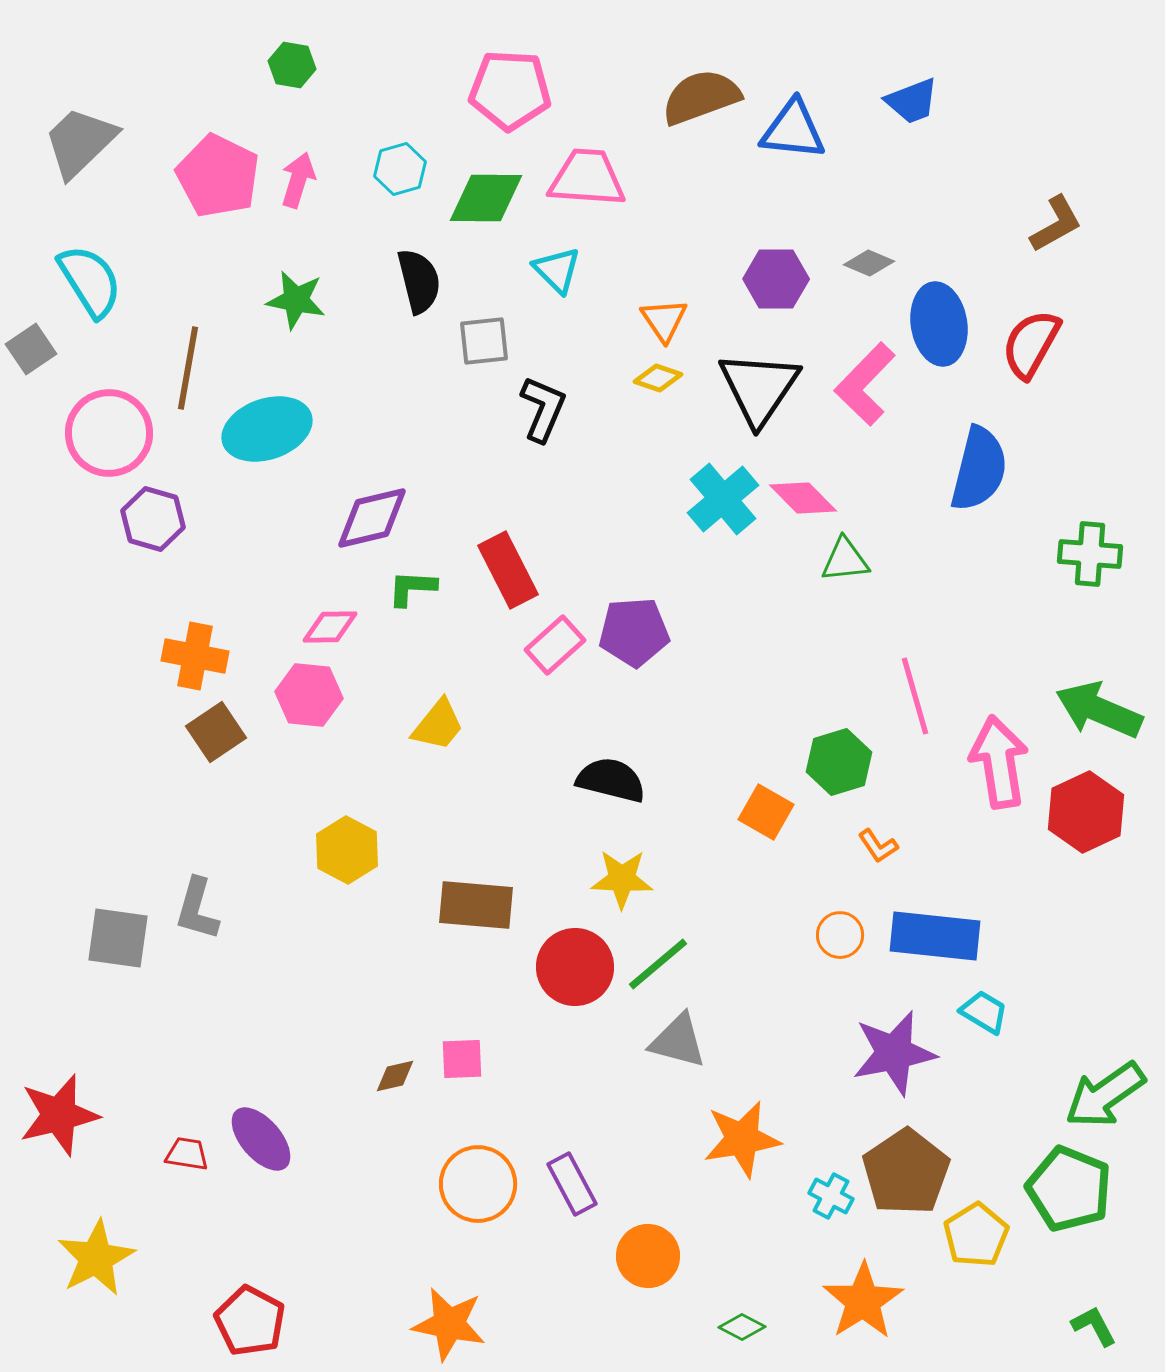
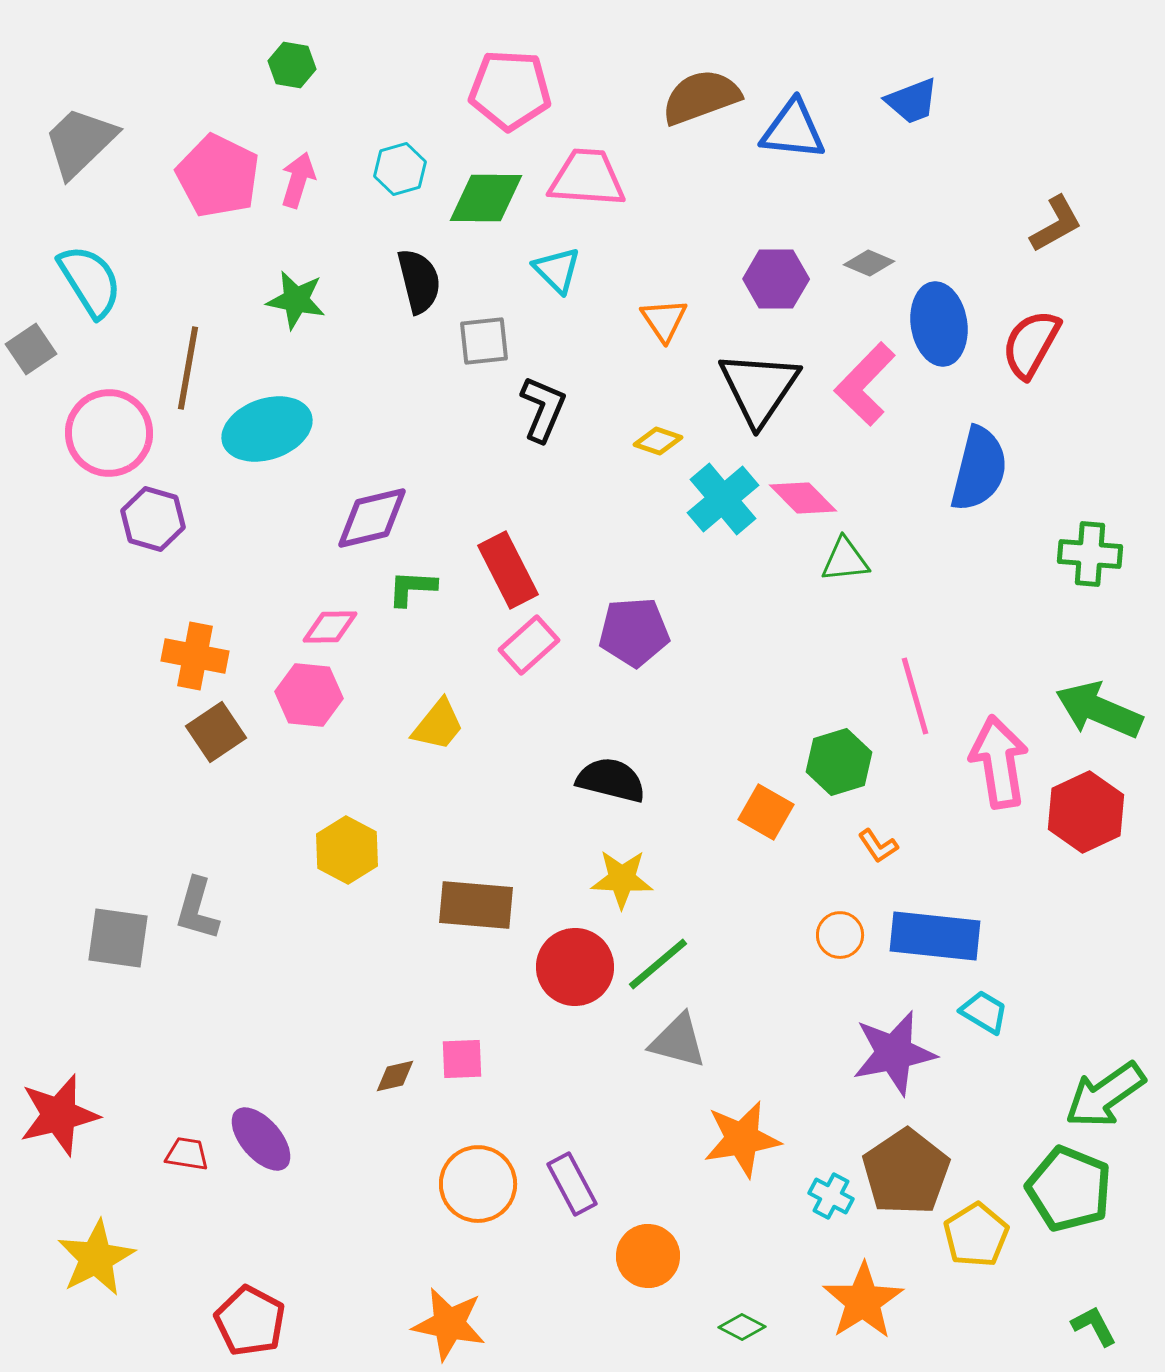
yellow diamond at (658, 378): moved 63 px down
pink rectangle at (555, 645): moved 26 px left
